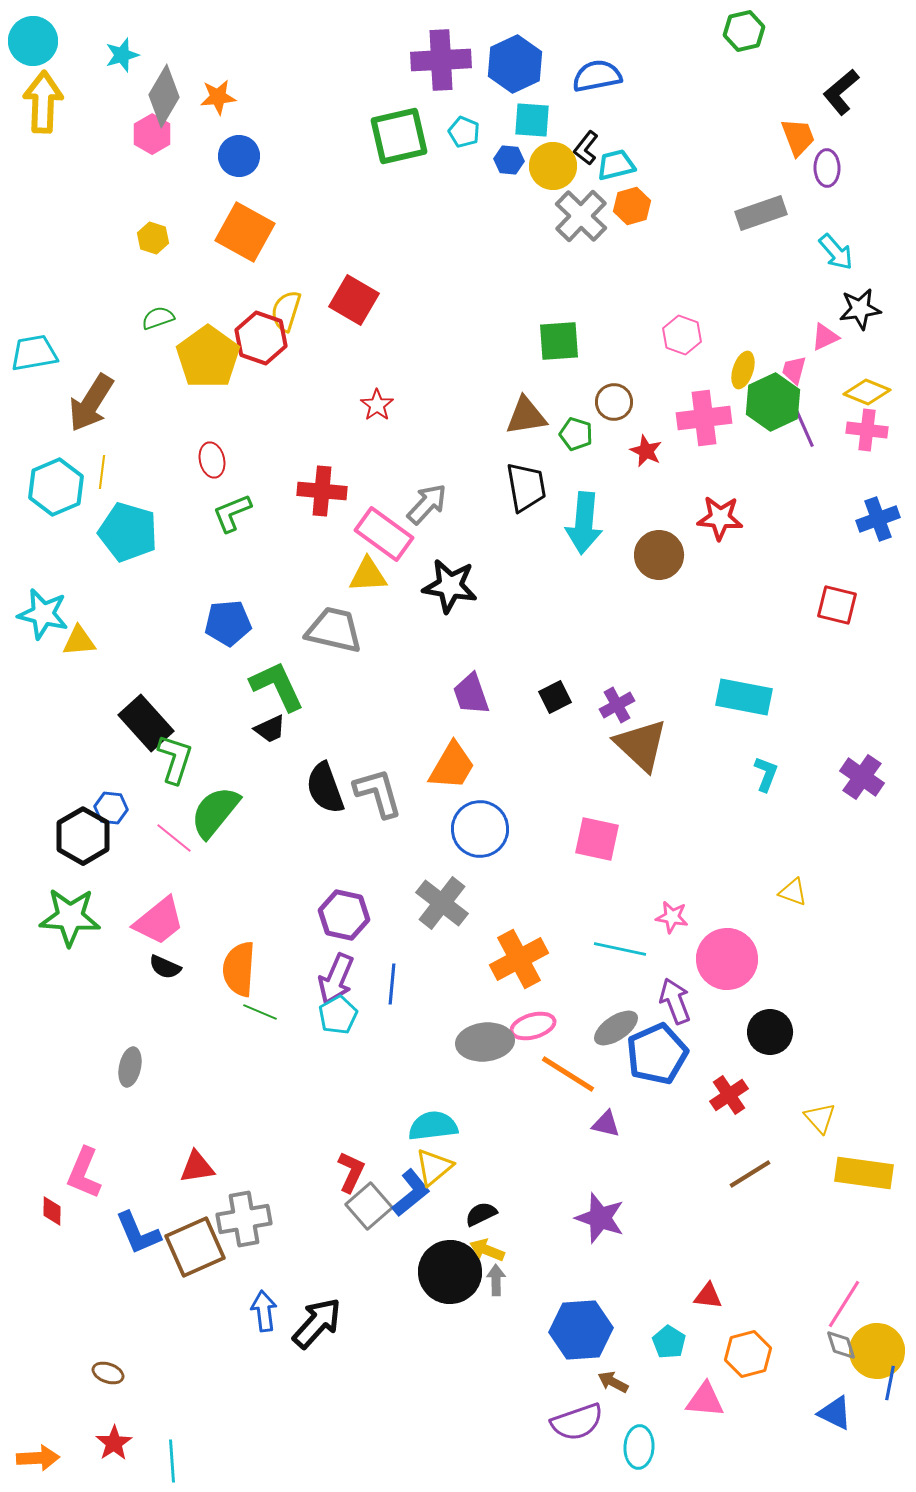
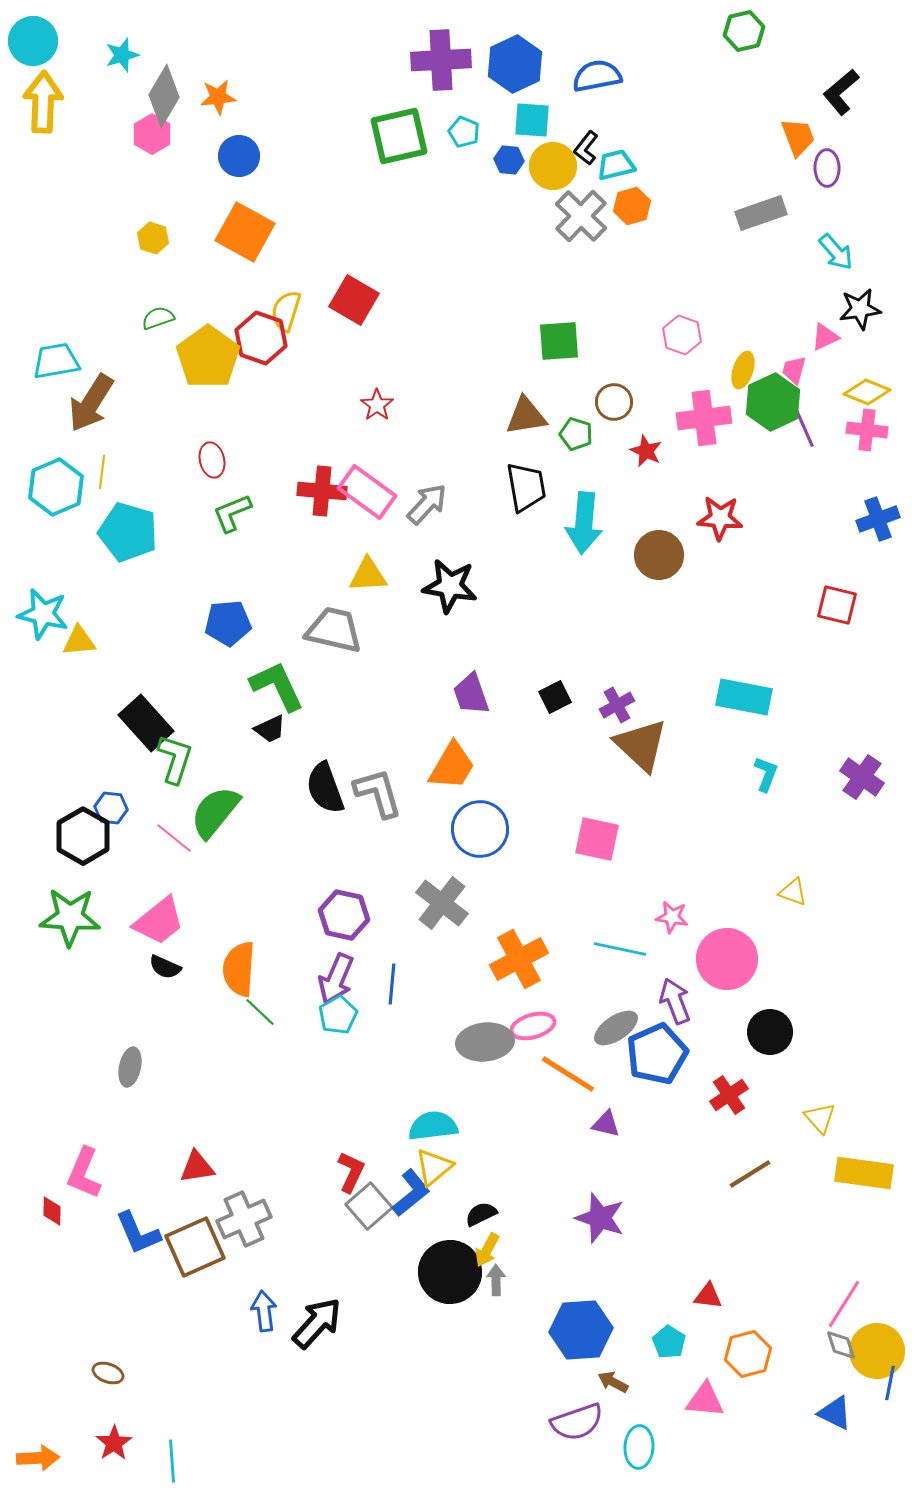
cyan trapezoid at (34, 353): moved 22 px right, 8 px down
pink rectangle at (384, 534): moved 17 px left, 42 px up
green line at (260, 1012): rotated 20 degrees clockwise
gray cross at (244, 1219): rotated 14 degrees counterclockwise
yellow arrow at (487, 1250): rotated 84 degrees counterclockwise
